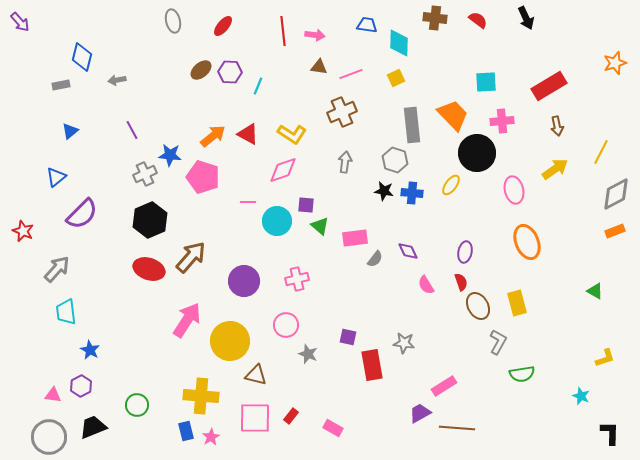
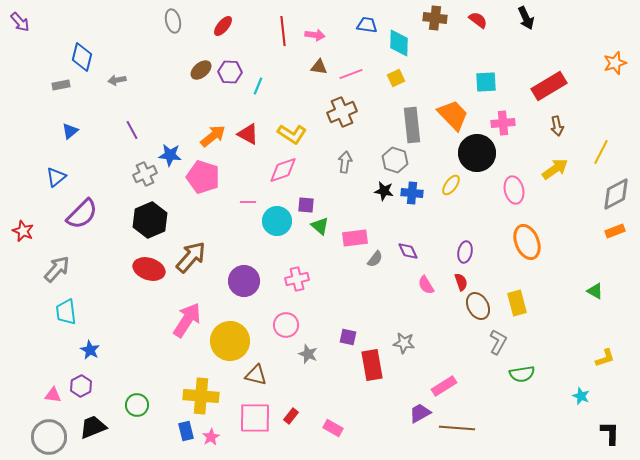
pink cross at (502, 121): moved 1 px right, 2 px down
